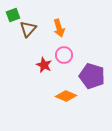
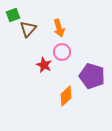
pink circle: moved 2 px left, 3 px up
orange diamond: rotated 65 degrees counterclockwise
